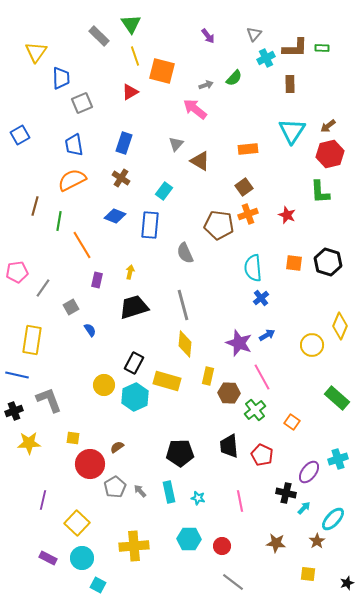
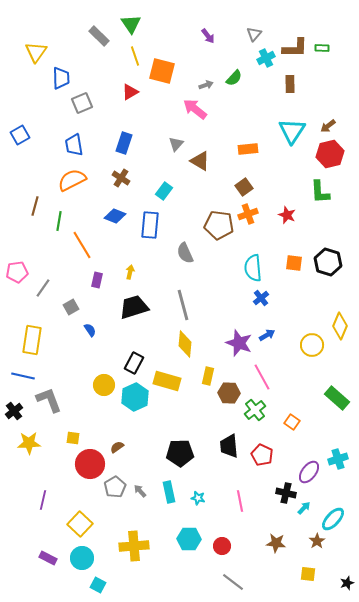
blue line at (17, 375): moved 6 px right, 1 px down
black cross at (14, 411): rotated 18 degrees counterclockwise
yellow square at (77, 523): moved 3 px right, 1 px down
